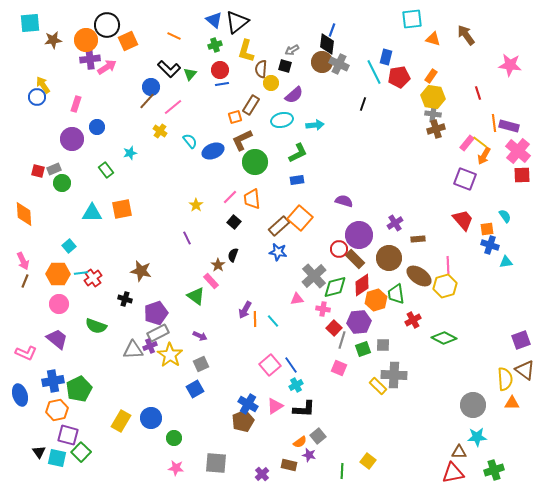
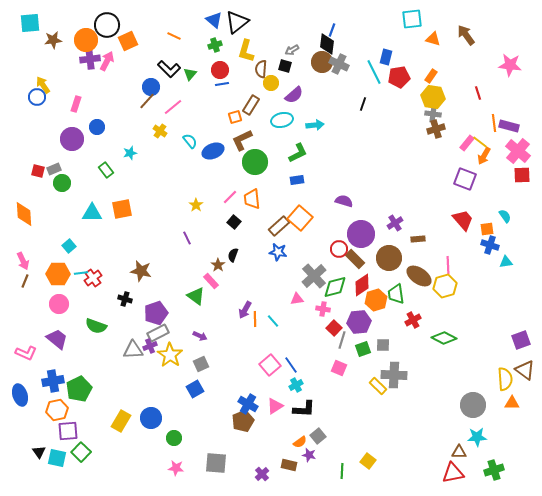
pink arrow at (107, 67): moved 6 px up; rotated 30 degrees counterclockwise
purple circle at (359, 235): moved 2 px right, 1 px up
purple square at (68, 435): moved 4 px up; rotated 20 degrees counterclockwise
